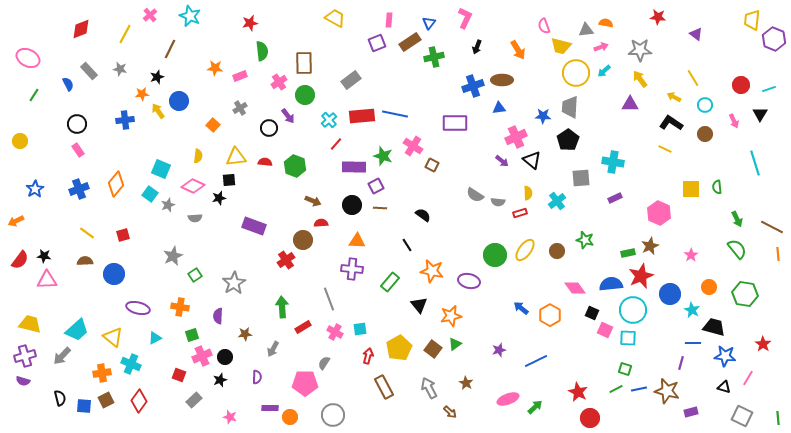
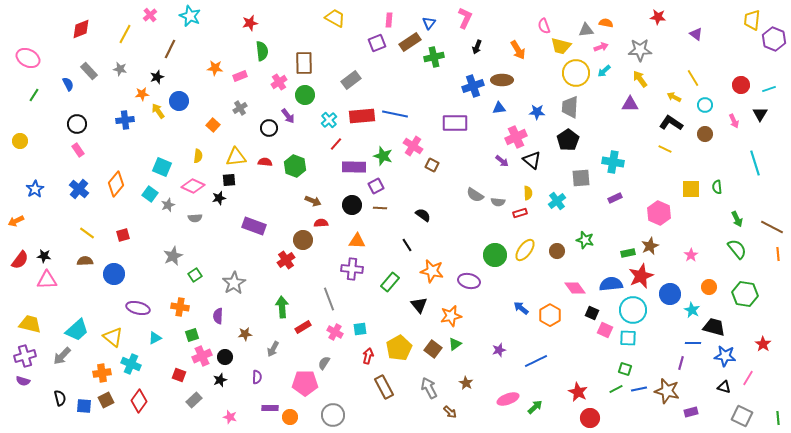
blue star at (543, 116): moved 6 px left, 4 px up
cyan square at (161, 169): moved 1 px right, 2 px up
blue cross at (79, 189): rotated 30 degrees counterclockwise
